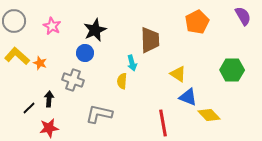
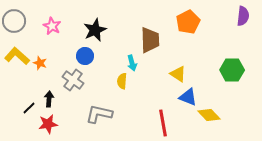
purple semicircle: rotated 36 degrees clockwise
orange pentagon: moved 9 px left
blue circle: moved 3 px down
gray cross: rotated 15 degrees clockwise
red star: moved 1 px left, 4 px up
